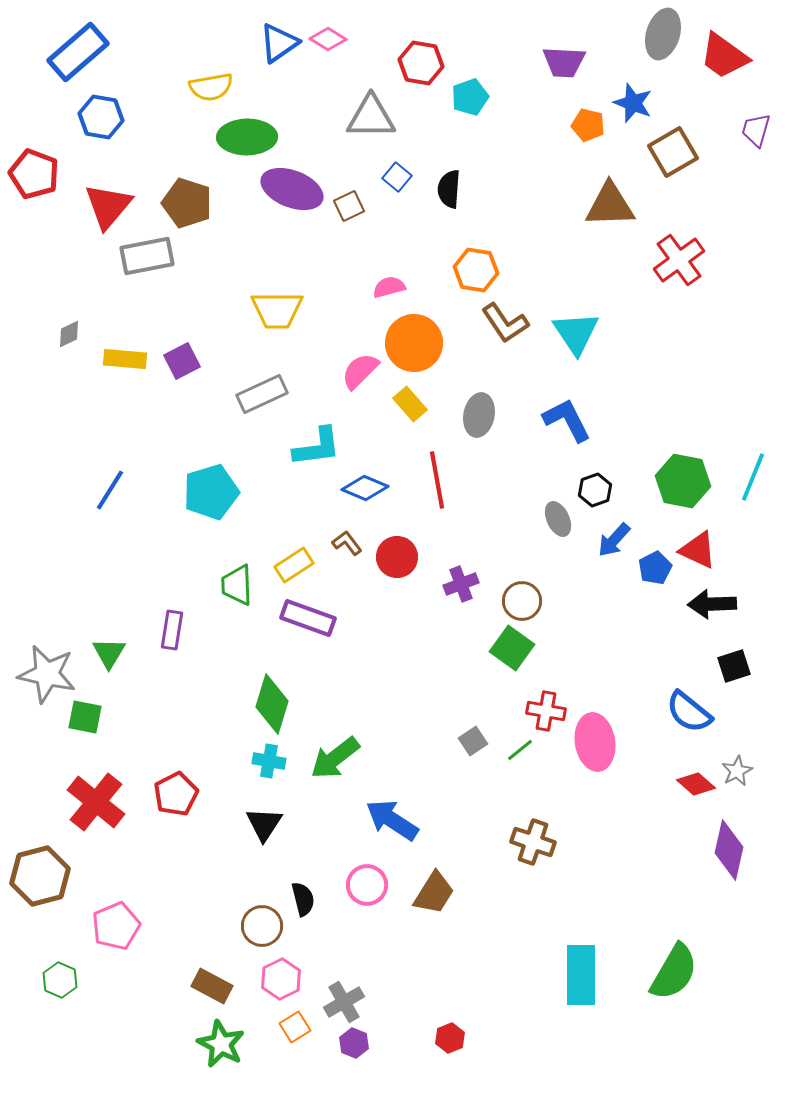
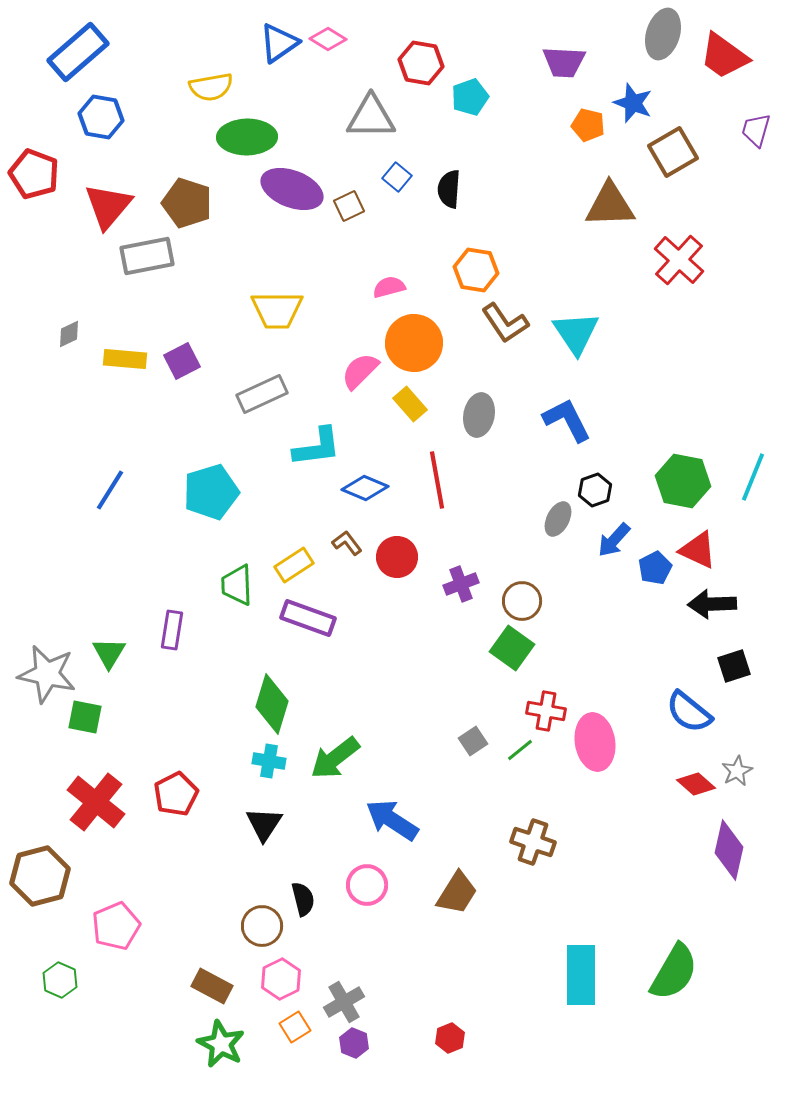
red cross at (679, 260): rotated 12 degrees counterclockwise
gray ellipse at (558, 519): rotated 52 degrees clockwise
brown trapezoid at (434, 893): moved 23 px right
